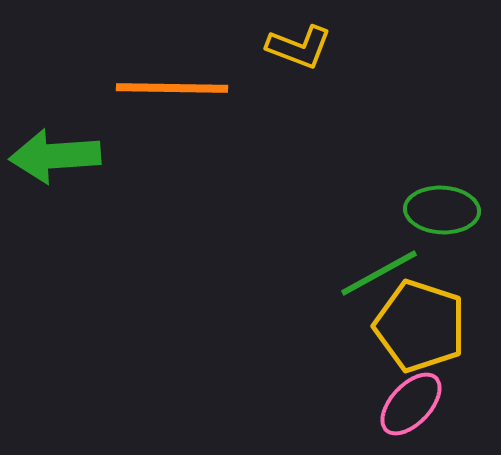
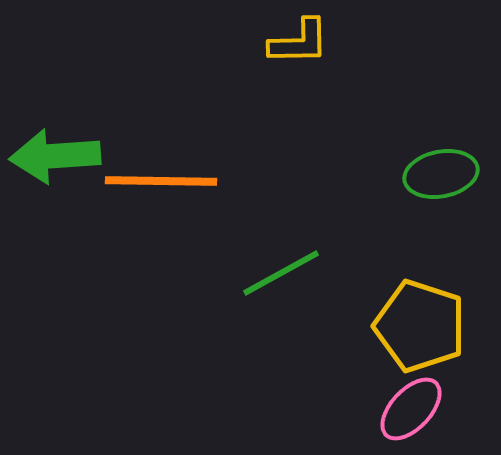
yellow L-shape: moved 5 px up; rotated 22 degrees counterclockwise
orange line: moved 11 px left, 93 px down
green ellipse: moved 1 px left, 36 px up; rotated 14 degrees counterclockwise
green line: moved 98 px left
pink ellipse: moved 5 px down
